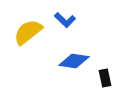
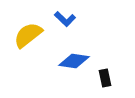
blue L-shape: moved 1 px up
yellow semicircle: moved 3 px down
